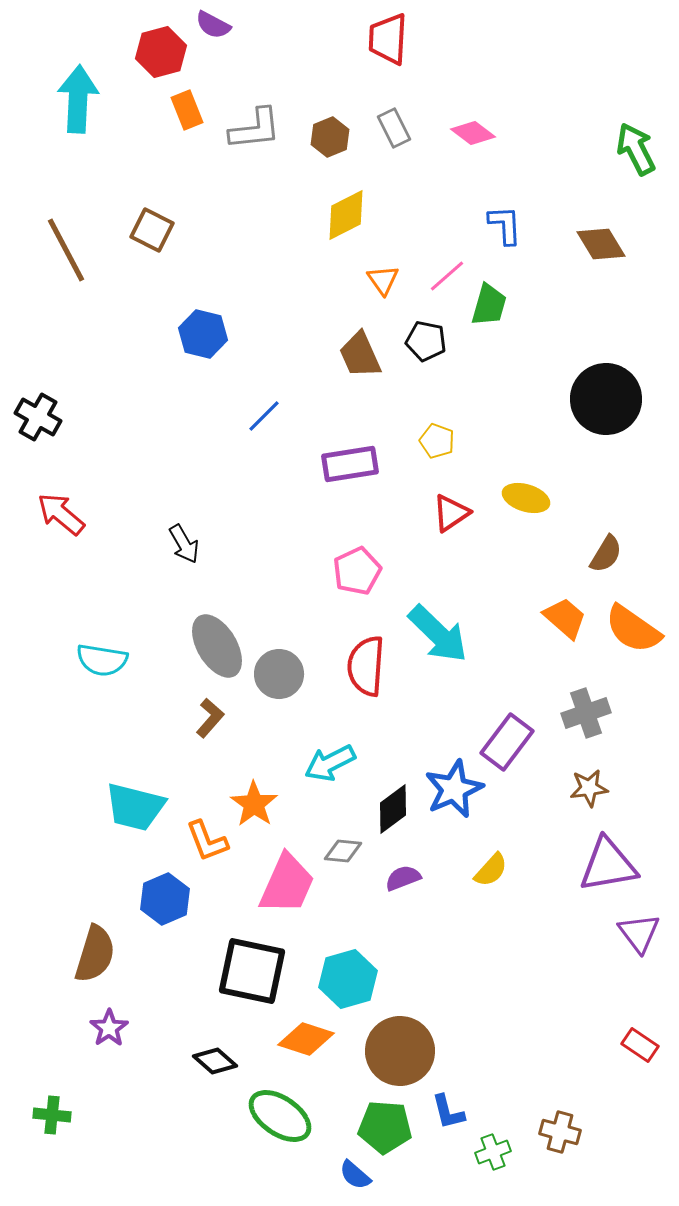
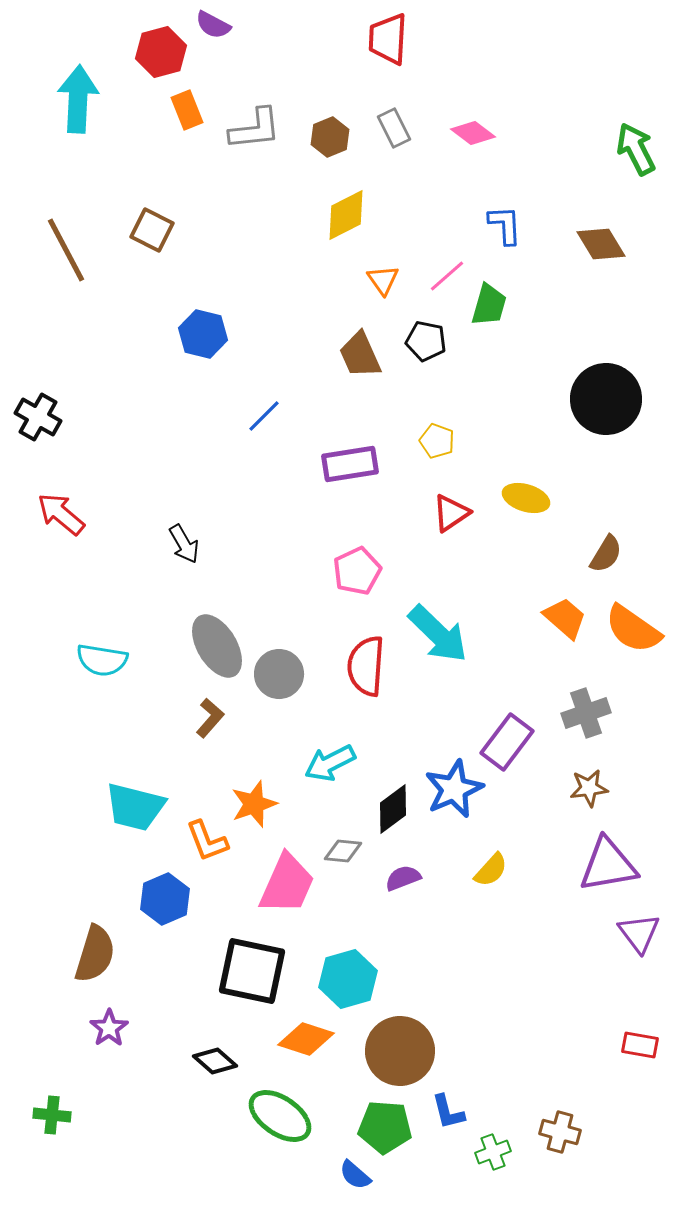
orange star at (254, 804): rotated 18 degrees clockwise
red rectangle at (640, 1045): rotated 24 degrees counterclockwise
